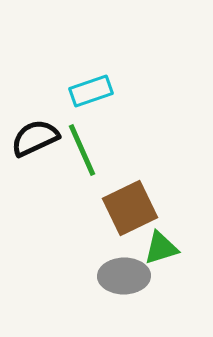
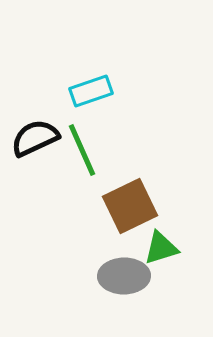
brown square: moved 2 px up
